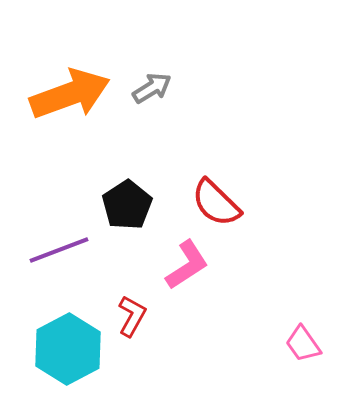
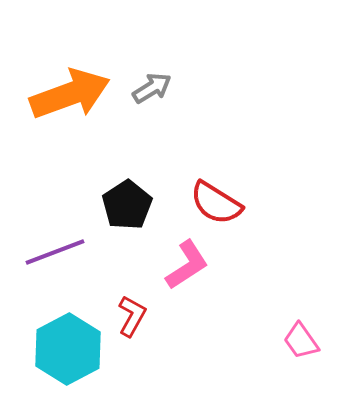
red semicircle: rotated 12 degrees counterclockwise
purple line: moved 4 px left, 2 px down
pink trapezoid: moved 2 px left, 3 px up
